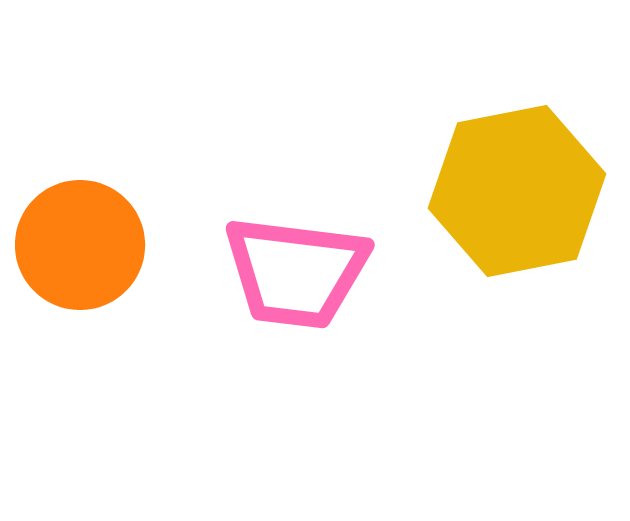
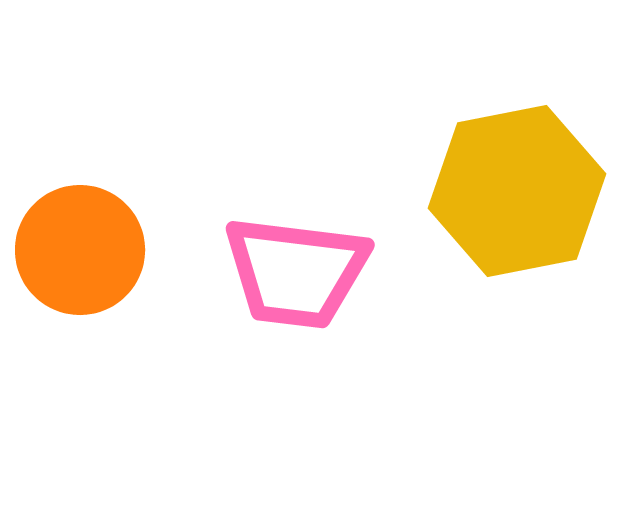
orange circle: moved 5 px down
